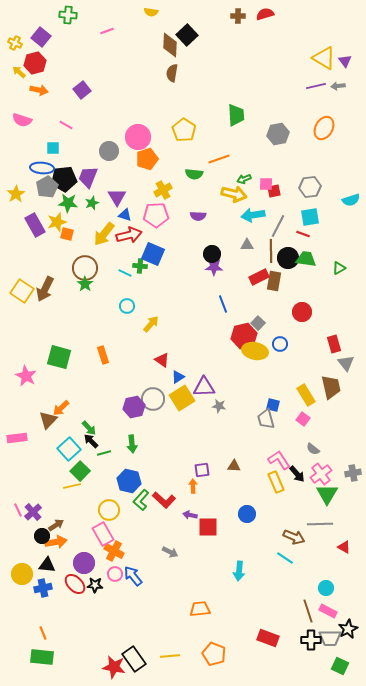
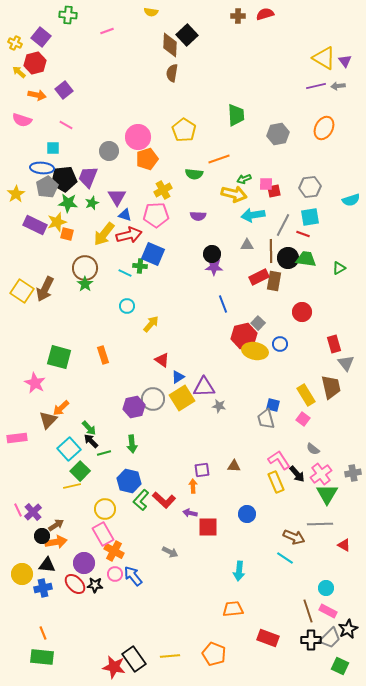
orange arrow at (39, 90): moved 2 px left, 5 px down
purple square at (82, 90): moved 18 px left
purple rectangle at (35, 225): rotated 35 degrees counterclockwise
gray line at (278, 226): moved 5 px right, 1 px up
pink star at (26, 376): moved 9 px right, 7 px down
yellow circle at (109, 510): moved 4 px left, 1 px up
purple arrow at (190, 515): moved 2 px up
red triangle at (344, 547): moved 2 px up
orange trapezoid at (200, 609): moved 33 px right
gray trapezoid at (330, 638): rotated 45 degrees counterclockwise
